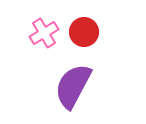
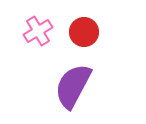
pink cross: moved 6 px left, 2 px up
